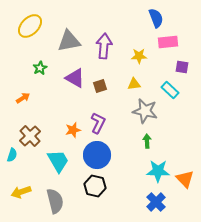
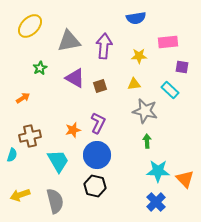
blue semicircle: moved 20 px left; rotated 102 degrees clockwise
brown cross: rotated 30 degrees clockwise
yellow arrow: moved 1 px left, 3 px down
